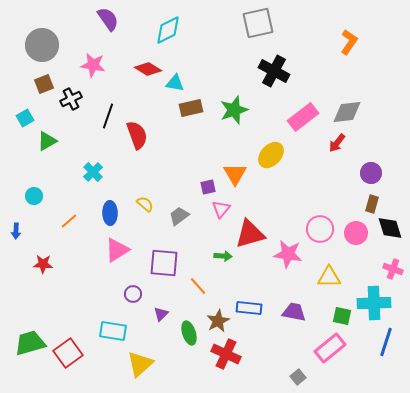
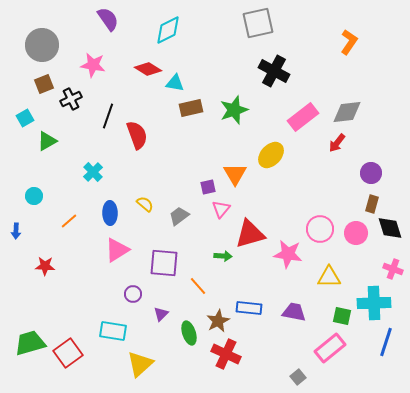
red star at (43, 264): moved 2 px right, 2 px down
